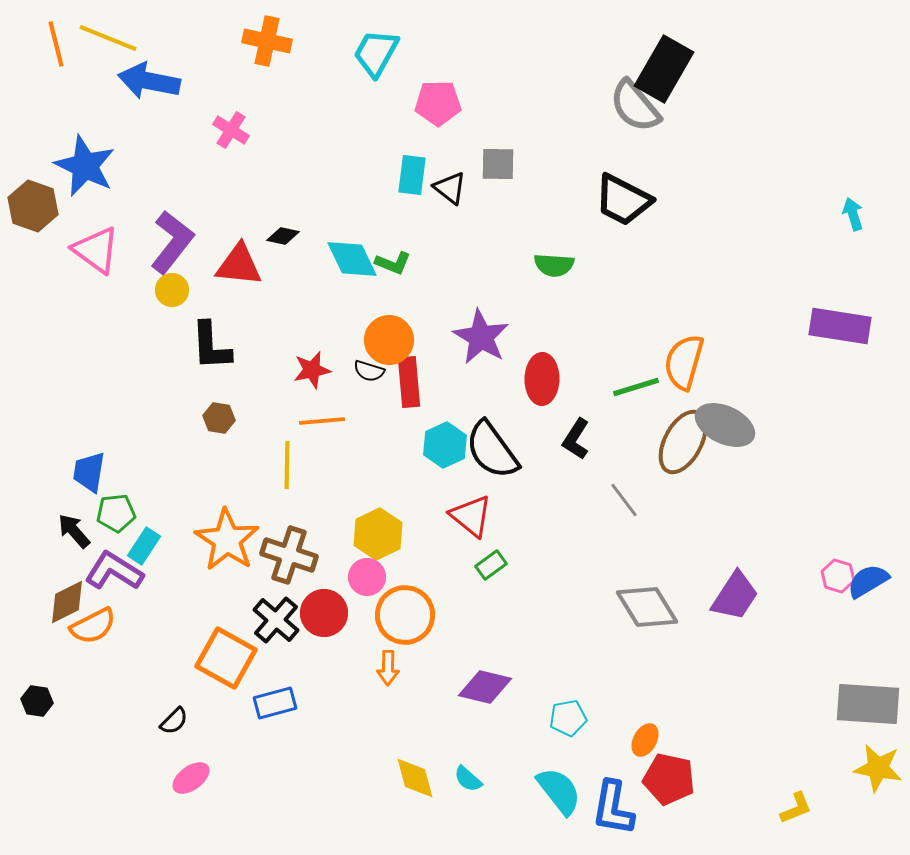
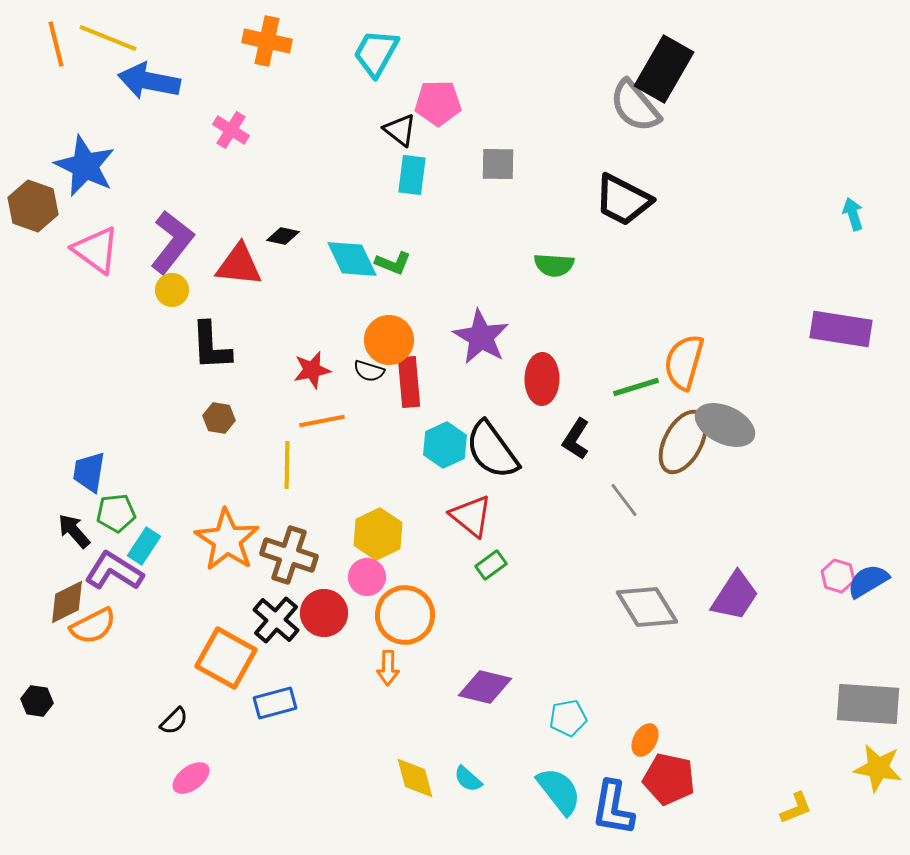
black triangle at (450, 188): moved 50 px left, 58 px up
purple rectangle at (840, 326): moved 1 px right, 3 px down
orange line at (322, 421): rotated 6 degrees counterclockwise
